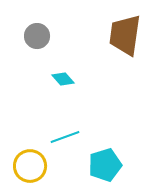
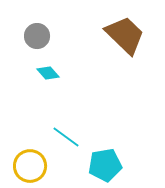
brown trapezoid: rotated 126 degrees clockwise
cyan diamond: moved 15 px left, 6 px up
cyan line: moved 1 px right; rotated 56 degrees clockwise
cyan pentagon: rotated 8 degrees clockwise
